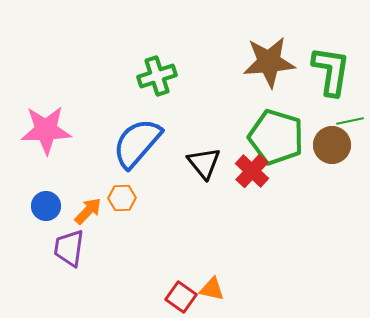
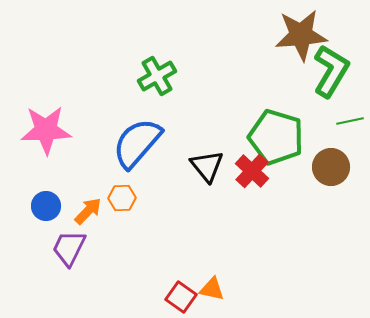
brown star: moved 32 px right, 27 px up
green L-shape: rotated 22 degrees clockwise
green cross: rotated 12 degrees counterclockwise
brown circle: moved 1 px left, 22 px down
black triangle: moved 3 px right, 3 px down
purple trapezoid: rotated 18 degrees clockwise
